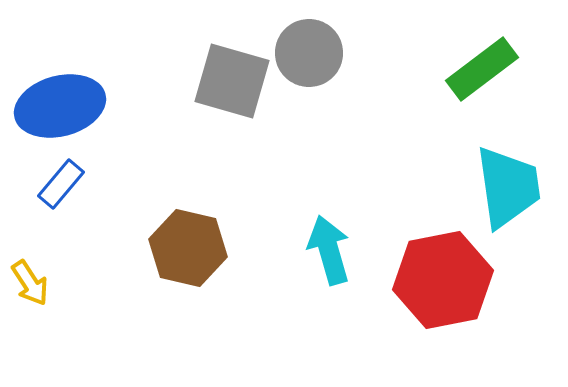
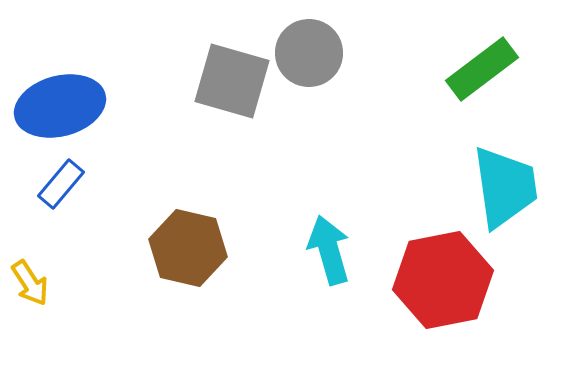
cyan trapezoid: moved 3 px left
